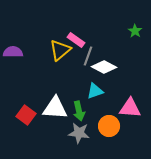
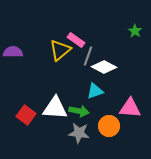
green arrow: rotated 66 degrees counterclockwise
